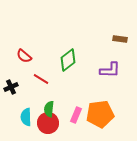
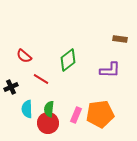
cyan semicircle: moved 1 px right, 8 px up
